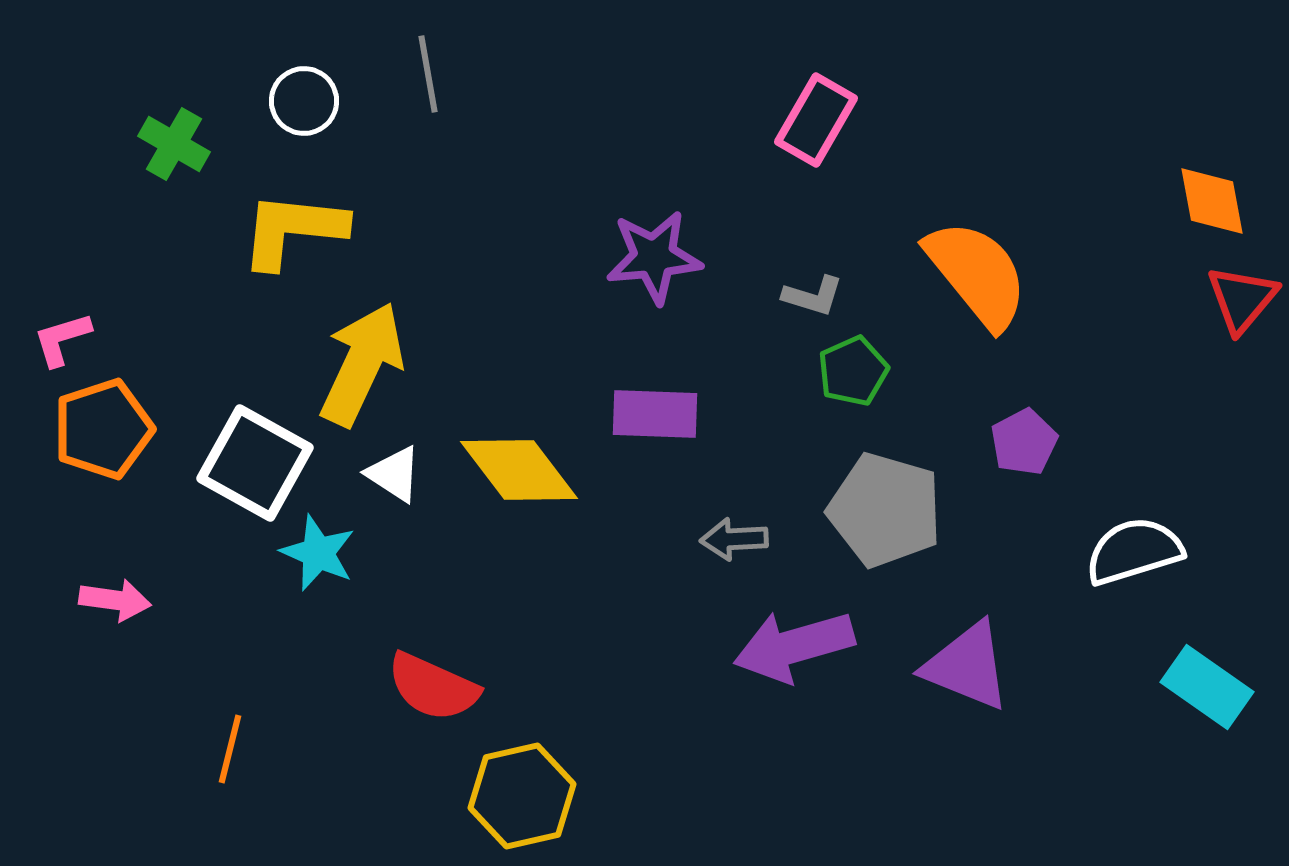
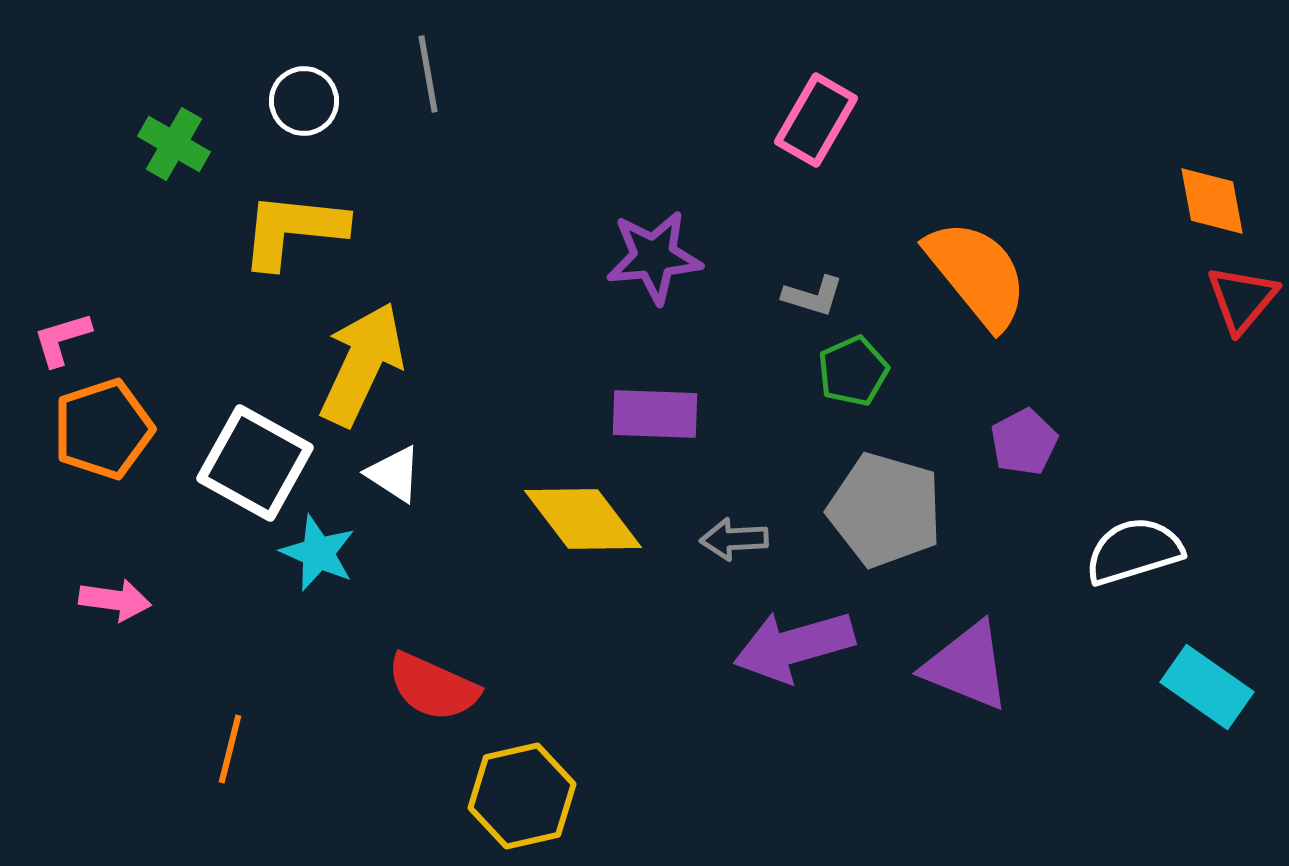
yellow diamond: moved 64 px right, 49 px down
